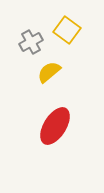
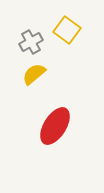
yellow semicircle: moved 15 px left, 2 px down
